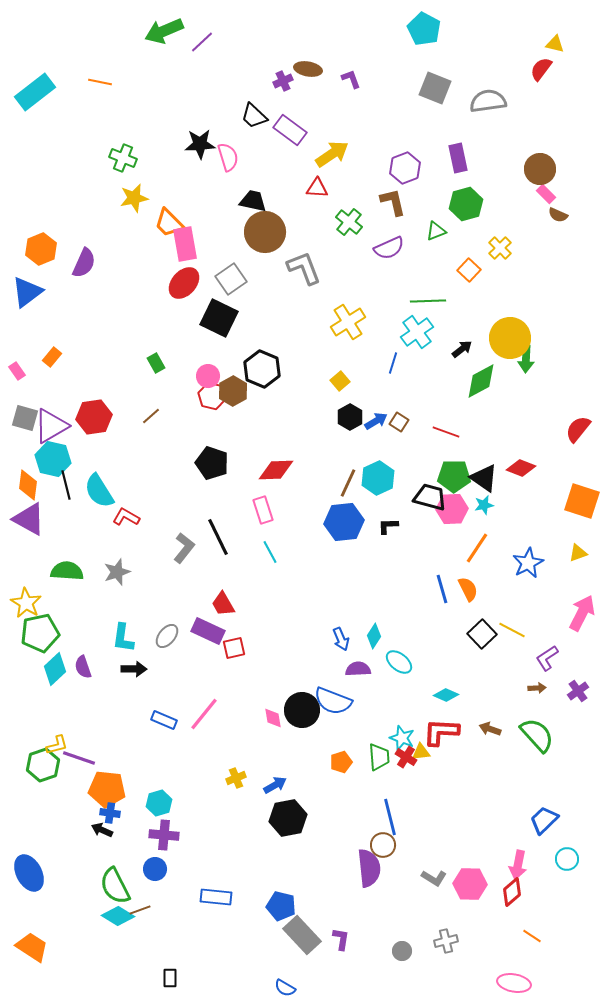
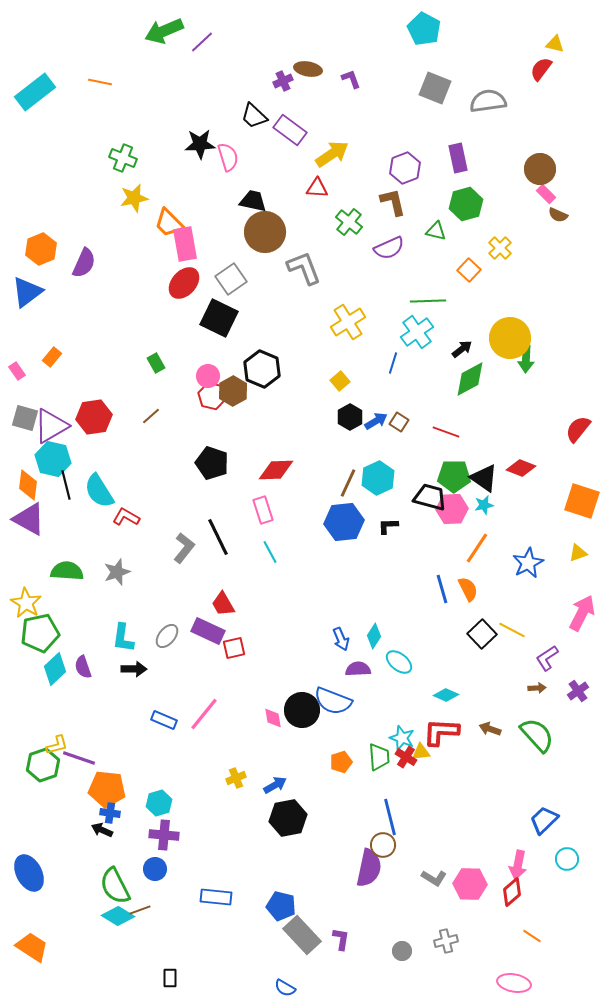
green triangle at (436, 231): rotated 35 degrees clockwise
green diamond at (481, 381): moved 11 px left, 2 px up
purple semicircle at (369, 868): rotated 18 degrees clockwise
